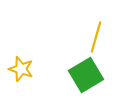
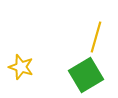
yellow star: moved 2 px up
